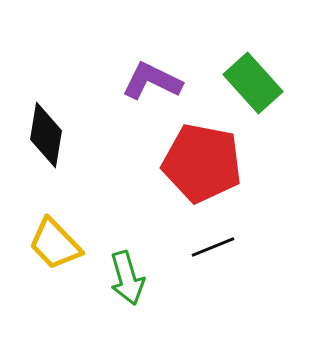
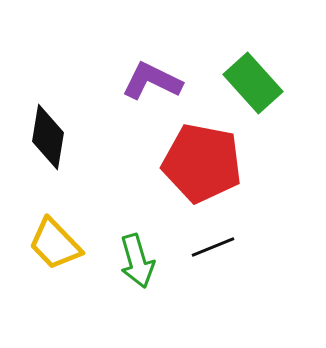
black diamond: moved 2 px right, 2 px down
green arrow: moved 10 px right, 17 px up
